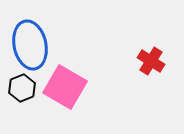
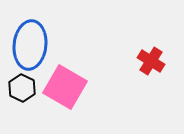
blue ellipse: rotated 18 degrees clockwise
black hexagon: rotated 12 degrees counterclockwise
